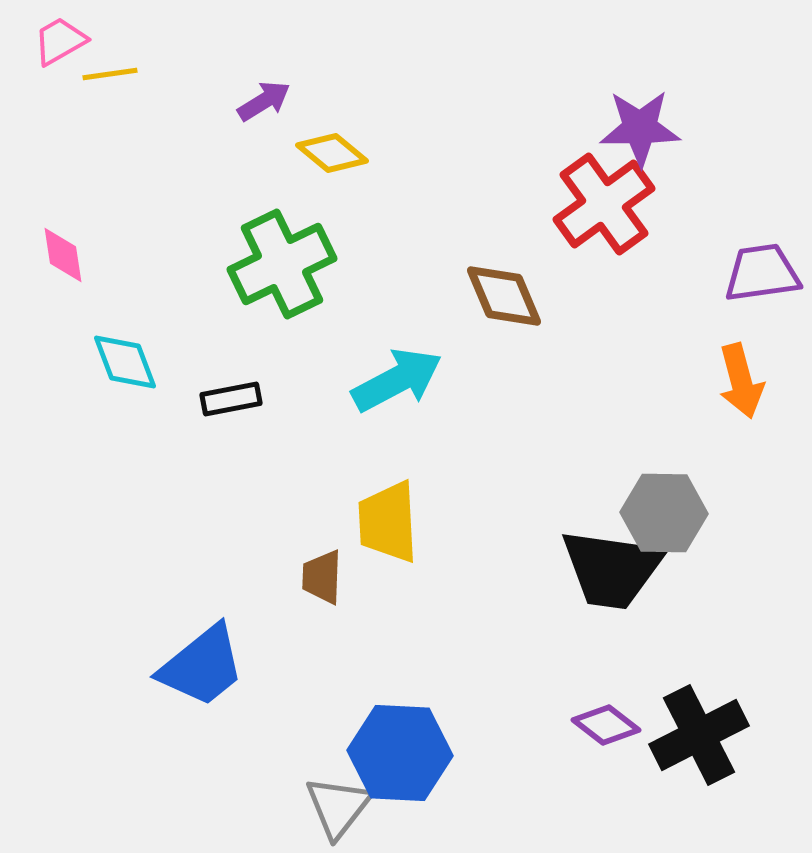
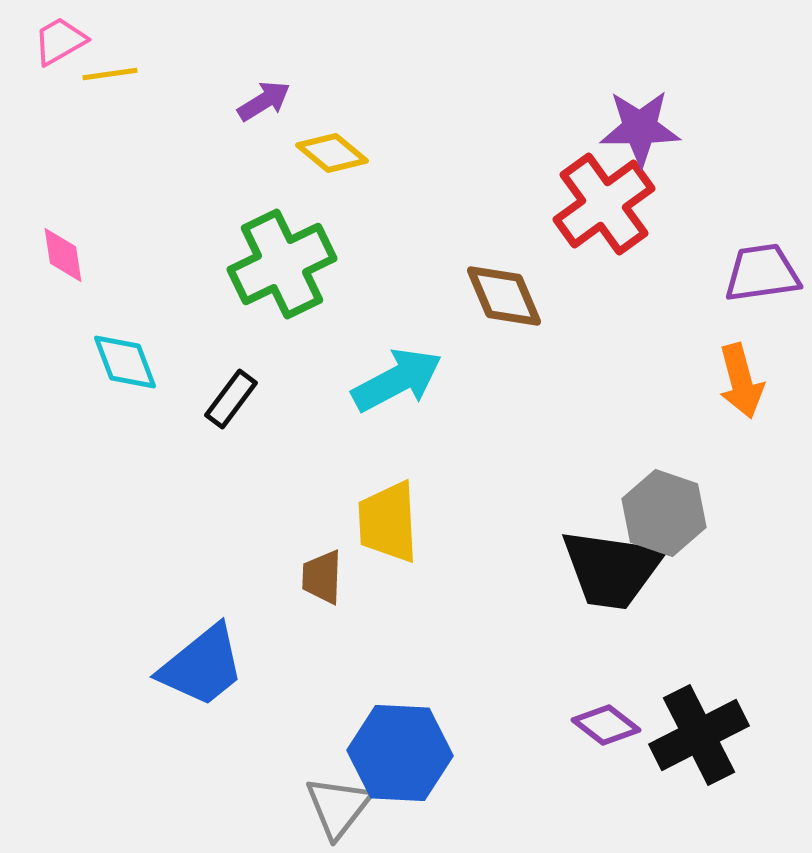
black rectangle: rotated 42 degrees counterclockwise
gray hexagon: rotated 18 degrees clockwise
